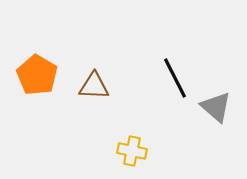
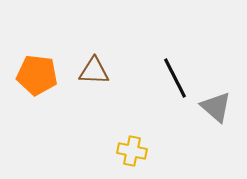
orange pentagon: rotated 24 degrees counterclockwise
brown triangle: moved 15 px up
